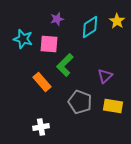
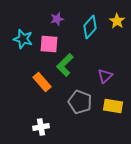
cyan diamond: rotated 15 degrees counterclockwise
